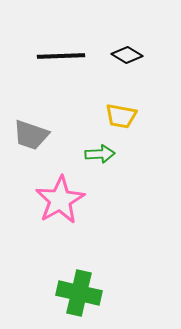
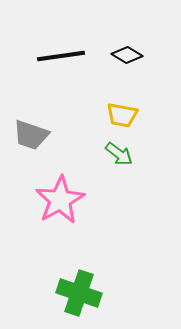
black line: rotated 6 degrees counterclockwise
yellow trapezoid: moved 1 px right, 1 px up
green arrow: moved 19 px right; rotated 40 degrees clockwise
green cross: rotated 6 degrees clockwise
